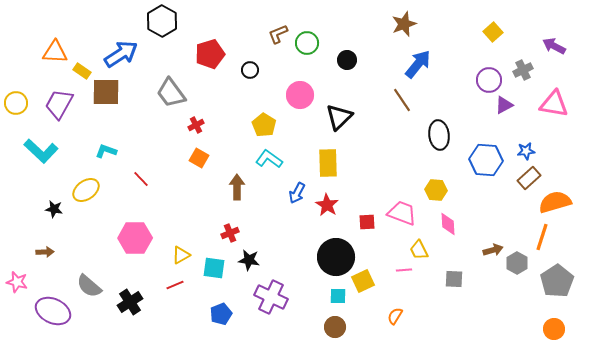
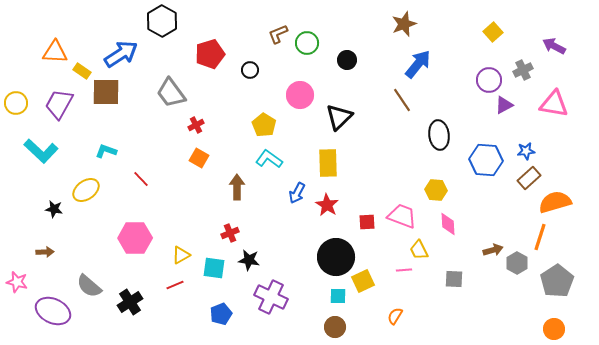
pink trapezoid at (402, 213): moved 3 px down
orange line at (542, 237): moved 2 px left
